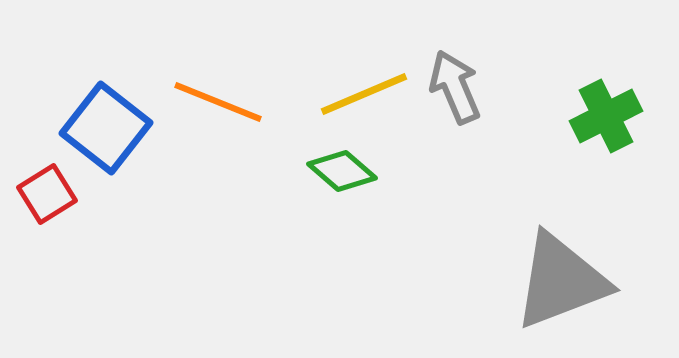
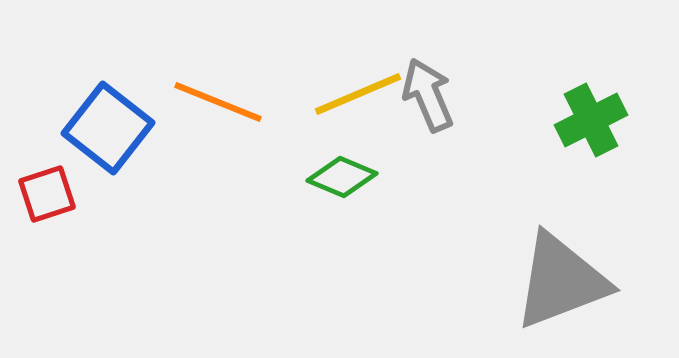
gray arrow: moved 27 px left, 8 px down
yellow line: moved 6 px left
green cross: moved 15 px left, 4 px down
blue square: moved 2 px right
green diamond: moved 6 px down; rotated 18 degrees counterclockwise
red square: rotated 14 degrees clockwise
